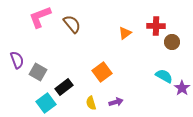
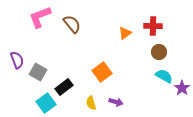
red cross: moved 3 px left
brown circle: moved 13 px left, 10 px down
purple arrow: rotated 32 degrees clockwise
